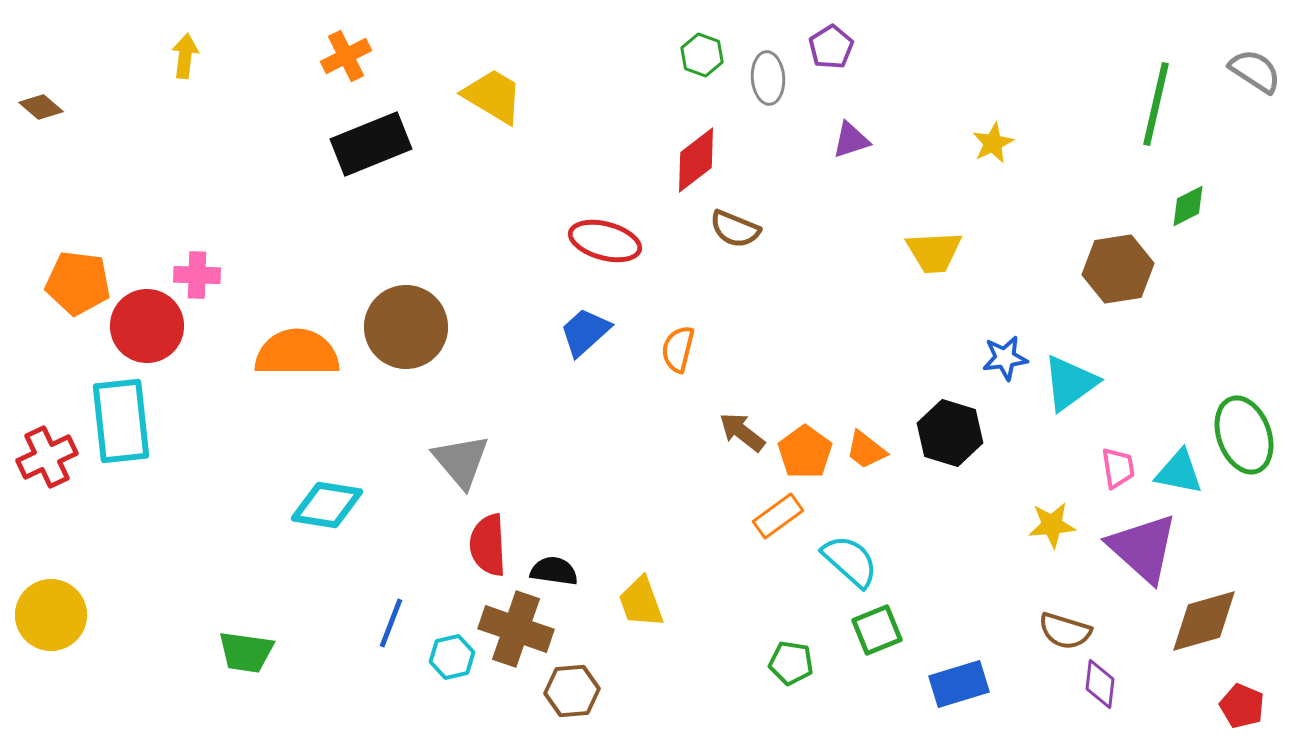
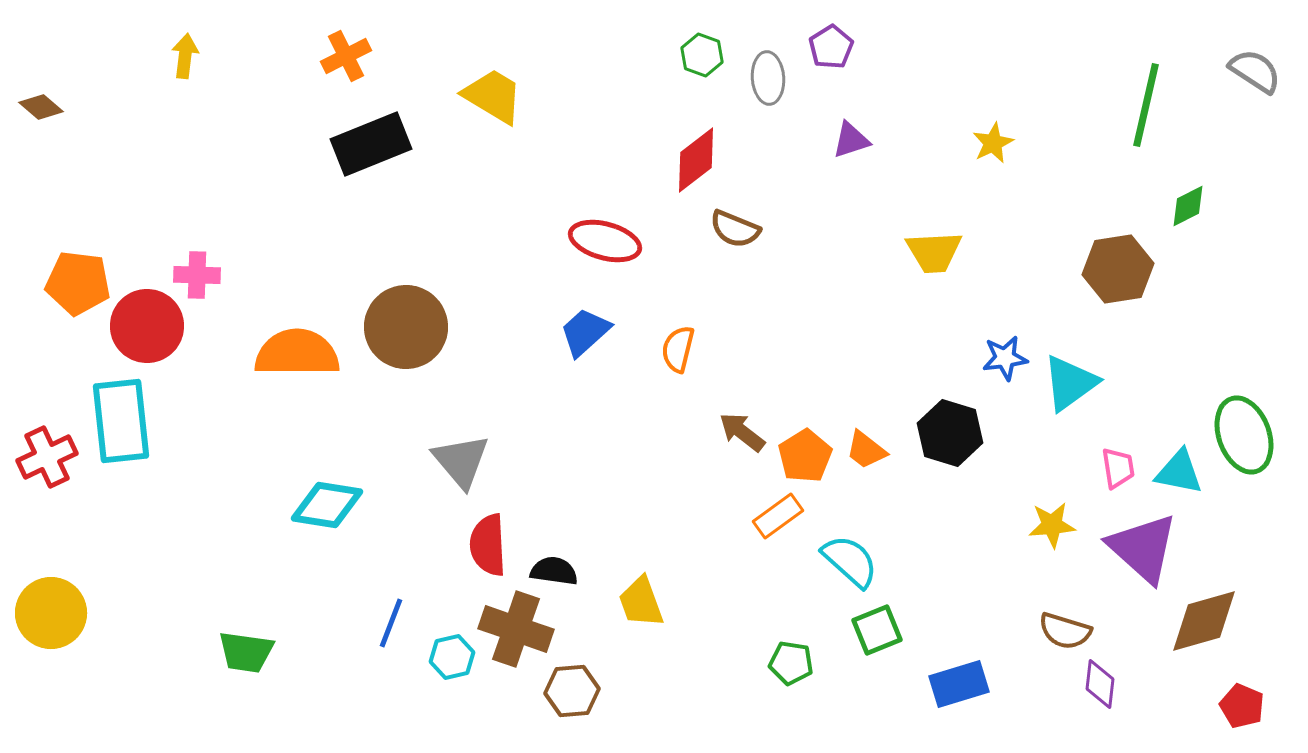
green line at (1156, 104): moved 10 px left, 1 px down
orange pentagon at (805, 452): moved 4 px down; rotated 4 degrees clockwise
yellow circle at (51, 615): moved 2 px up
